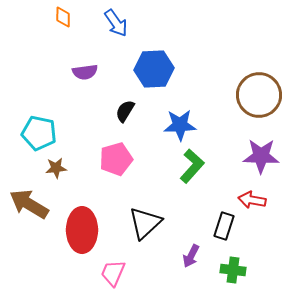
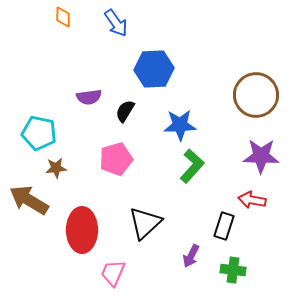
purple semicircle: moved 4 px right, 25 px down
brown circle: moved 3 px left
brown arrow: moved 4 px up
